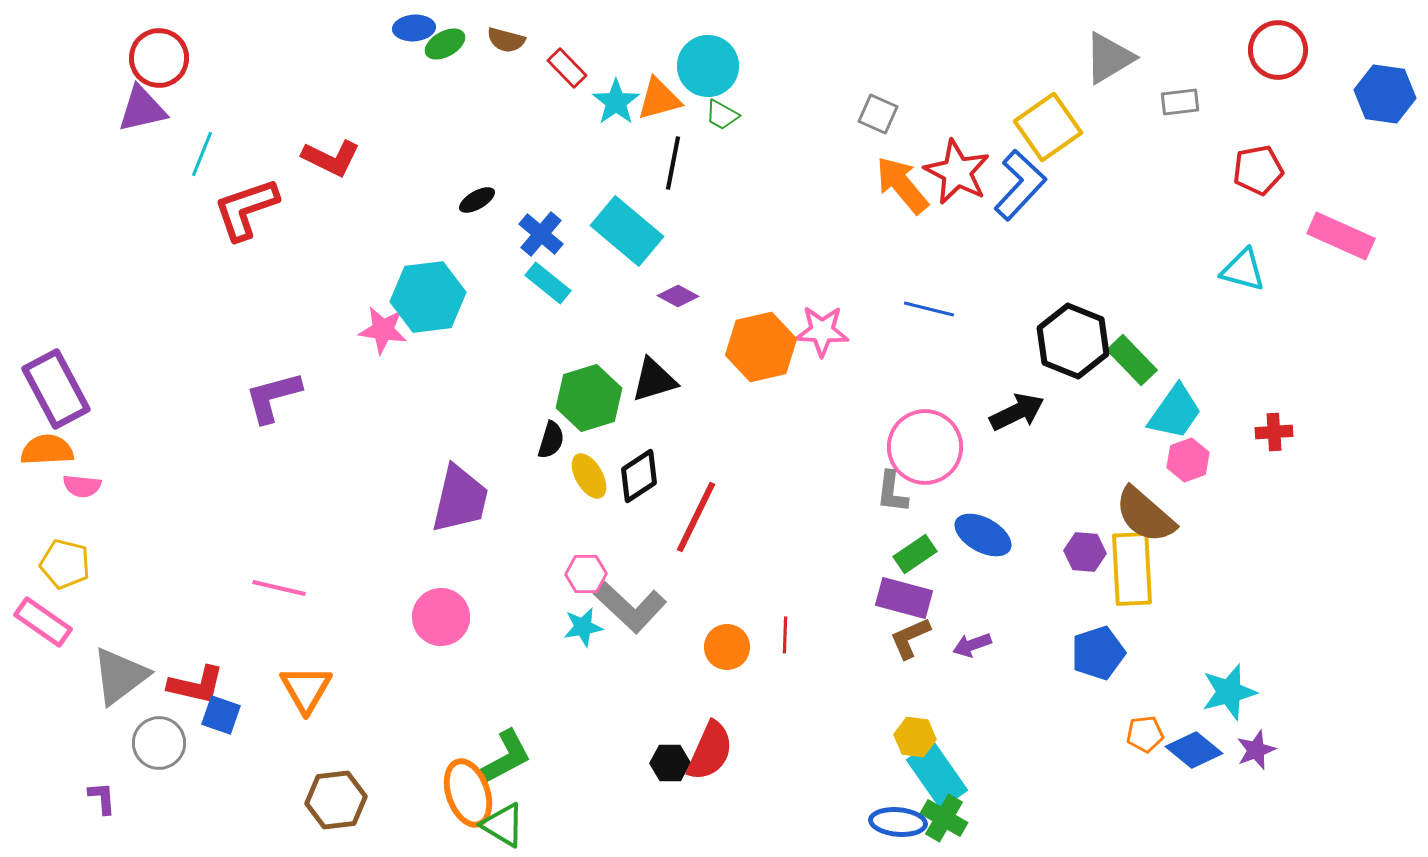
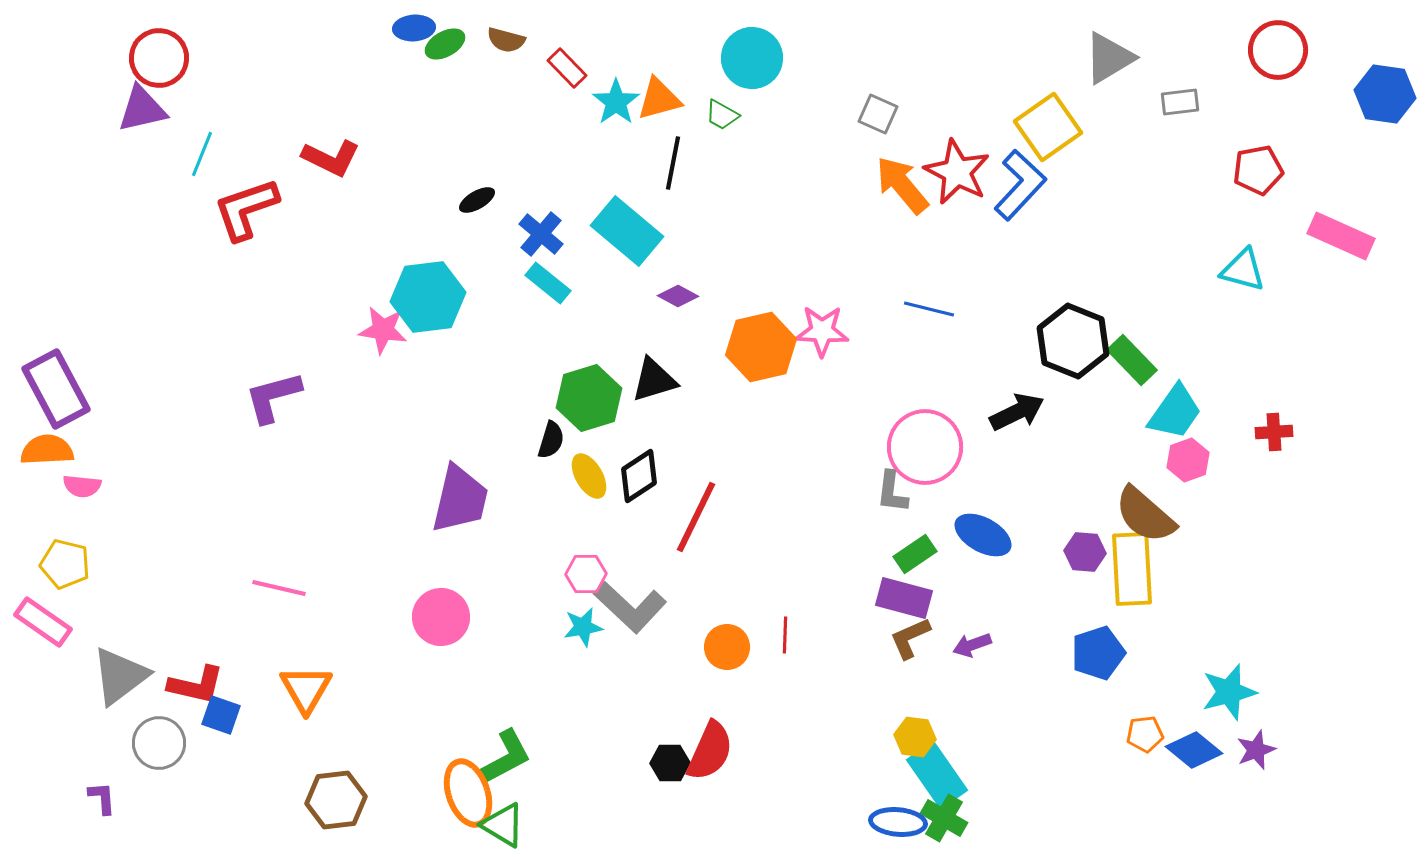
cyan circle at (708, 66): moved 44 px right, 8 px up
